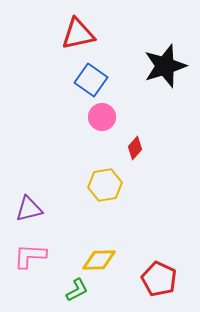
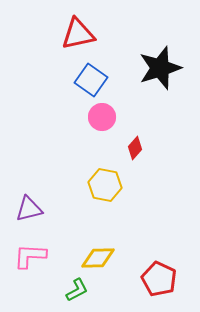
black star: moved 5 px left, 2 px down
yellow hexagon: rotated 20 degrees clockwise
yellow diamond: moved 1 px left, 2 px up
